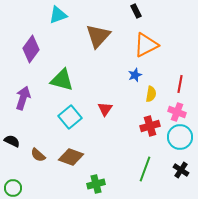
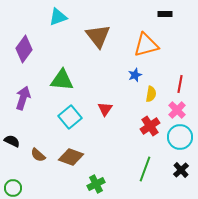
black rectangle: moved 29 px right, 3 px down; rotated 64 degrees counterclockwise
cyan triangle: moved 2 px down
brown triangle: rotated 20 degrees counterclockwise
orange triangle: rotated 12 degrees clockwise
purple diamond: moved 7 px left
green triangle: rotated 10 degrees counterclockwise
pink cross: moved 2 px up; rotated 24 degrees clockwise
red cross: rotated 18 degrees counterclockwise
black cross: rotated 14 degrees clockwise
green cross: rotated 12 degrees counterclockwise
